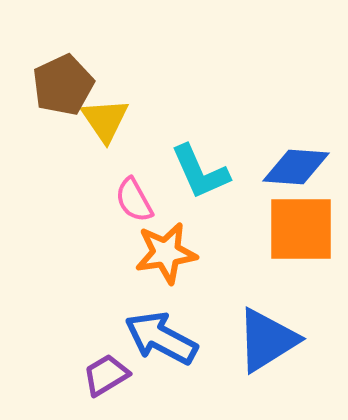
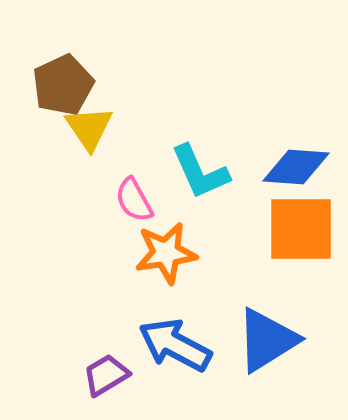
yellow triangle: moved 16 px left, 8 px down
blue arrow: moved 14 px right, 7 px down
